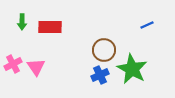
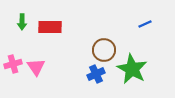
blue line: moved 2 px left, 1 px up
pink cross: rotated 12 degrees clockwise
blue cross: moved 4 px left, 1 px up
